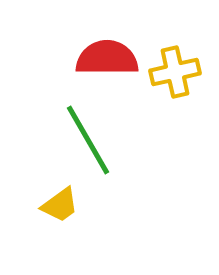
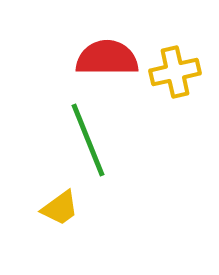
green line: rotated 8 degrees clockwise
yellow trapezoid: moved 3 px down
